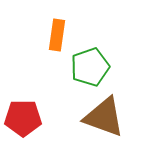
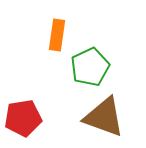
green pentagon: rotated 6 degrees counterclockwise
red pentagon: rotated 9 degrees counterclockwise
